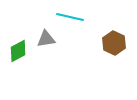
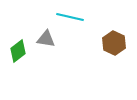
gray triangle: rotated 18 degrees clockwise
green diamond: rotated 10 degrees counterclockwise
